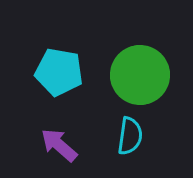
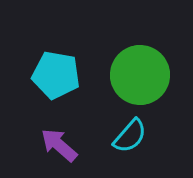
cyan pentagon: moved 3 px left, 3 px down
cyan semicircle: rotated 33 degrees clockwise
